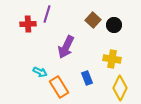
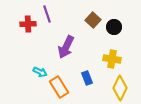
purple line: rotated 36 degrees counterclockwise
black circle: moved 2 px down
